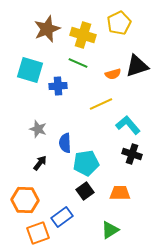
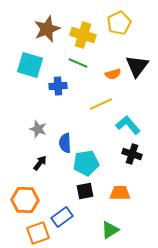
black triangle: rotated 35 degrees counterclockwise
cyan square: moved 5 px up
black square: rotated 24 degrees clockwise
